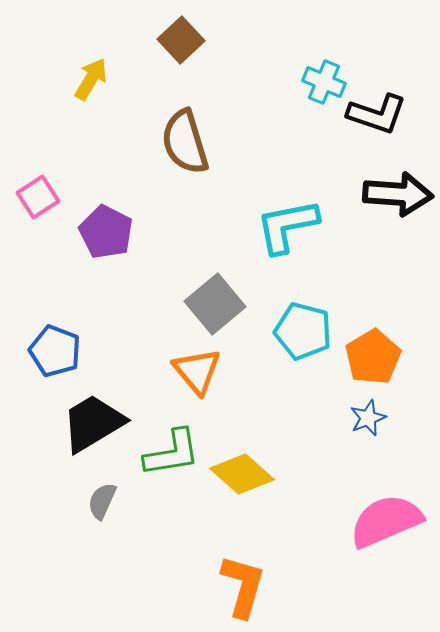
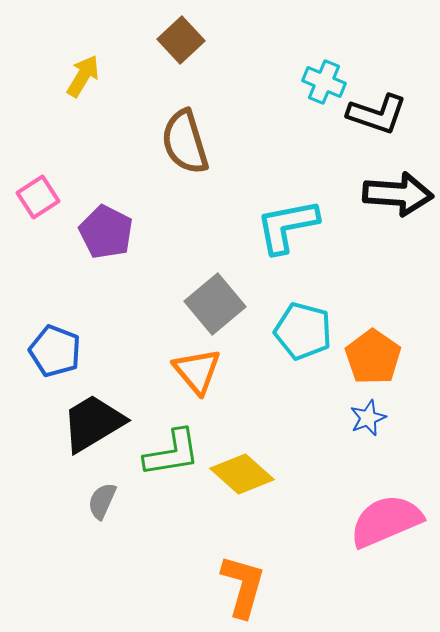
yellow arrow: moved 8 px left, 3 px up
orange pentagon: rotated 6 degrees counterclockwise
